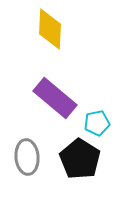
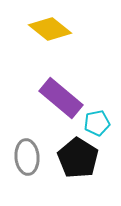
yellow diamond: rotated 54 degrees counterclockwise
purple rectangle: moved 6 px right
black pentagon: moved 2 px left, 1 px up
